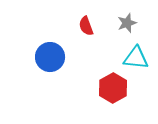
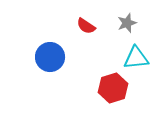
red semicircle: rotated 36 degrees counterclockwise
cyan triangle: rotated 12 degrees counterclockwise
red hexagon: rotated 12 degrees clockwise
